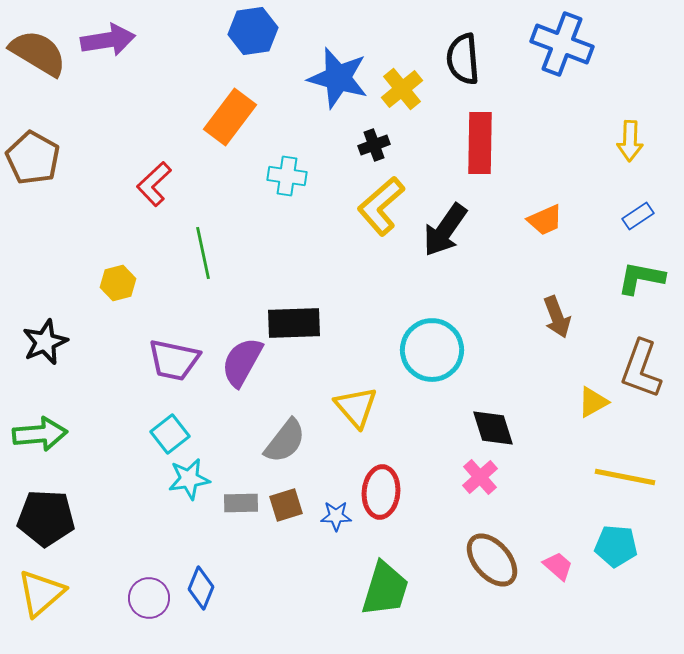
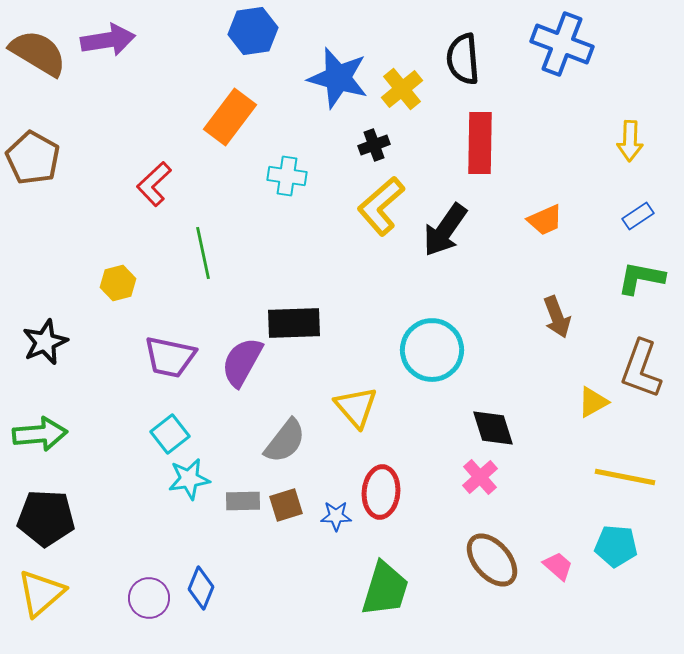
purple trapezoid at (174, 360): moved 4 px left, 3 px up
gray rectangle at (241, 503): moved 2 px right, 2 px up
